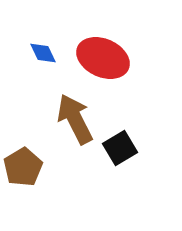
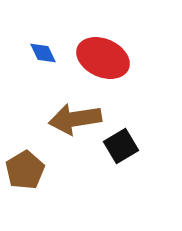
brown arrow: rotated 72 degrees counterclockwise
black square: moved 1 px right, 2 px up
brown pentagon: moved 2 px right, 3 px down
